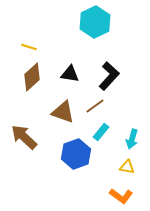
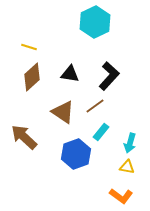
brown triangle: rotated 15 degrees clockwise
cyan arrow: moved 2 px left, 4 px down
